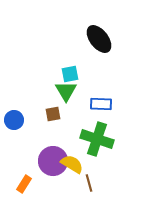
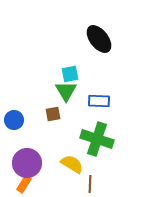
blue rectangle: moved 2 px left, 3 px up
purple circle: moved 26 px left, 2 px down
brown line: moved 1 px right, 1 px down; rotated 18 degrees clockwise
